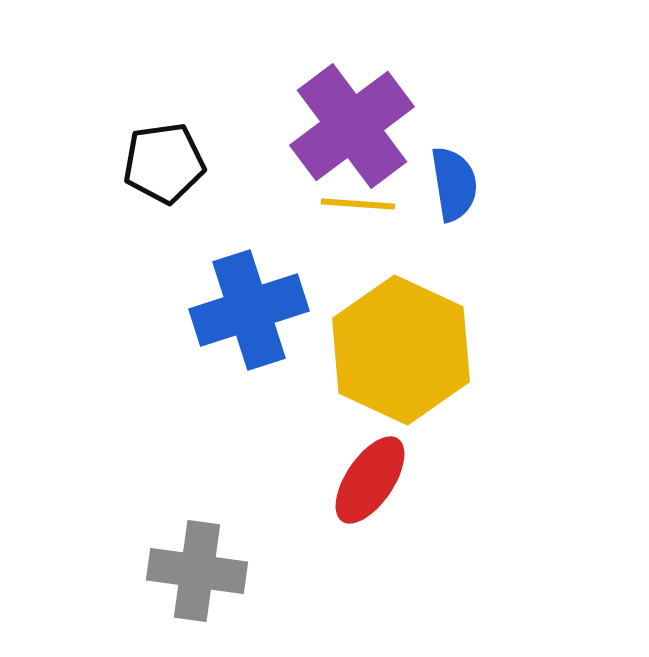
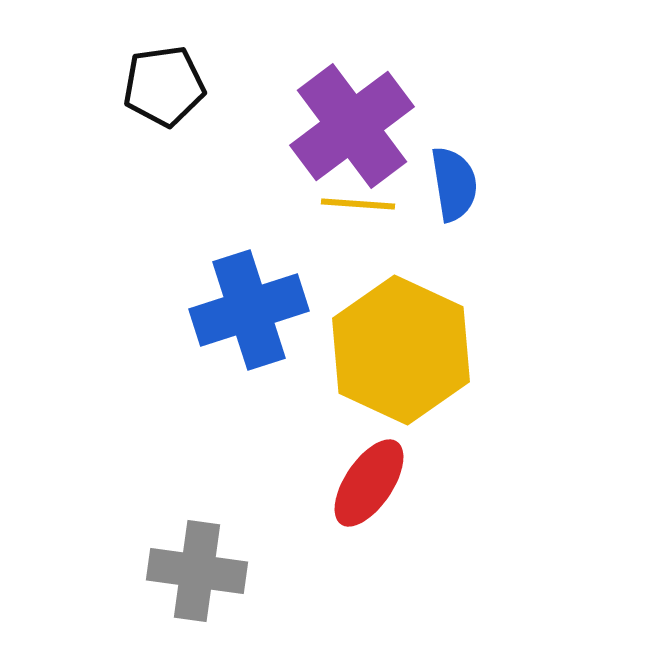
black pentagon: moved 77 px up
red ellipse: moved 1 px left, 3 px down
